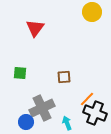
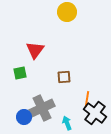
yellow circle: moved 25 px left
red triangle: moved 22 px down
green square: rotated 16 degrees counterclockwise
orange line: rotated 35 degrees counterclockwise
black cross: rotated 15 degrees clockwise
blue circle: moved 2 px left, 5 px up
